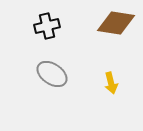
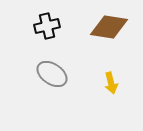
brown diamond: moved 7 px left, 4 px down
